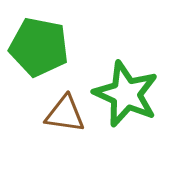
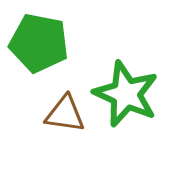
green pentagon: moved 4 px up
